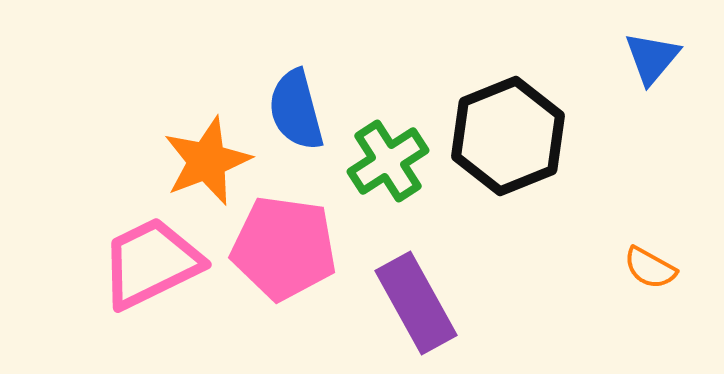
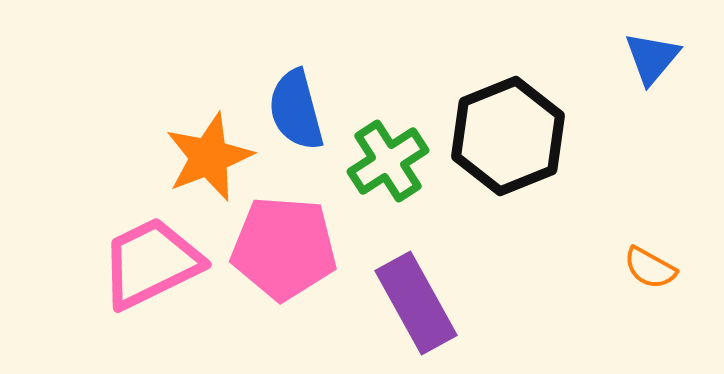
orange star: moved 2 px right, 4 px up
pink pentagon: rotated 4 degrees counterclockwise
